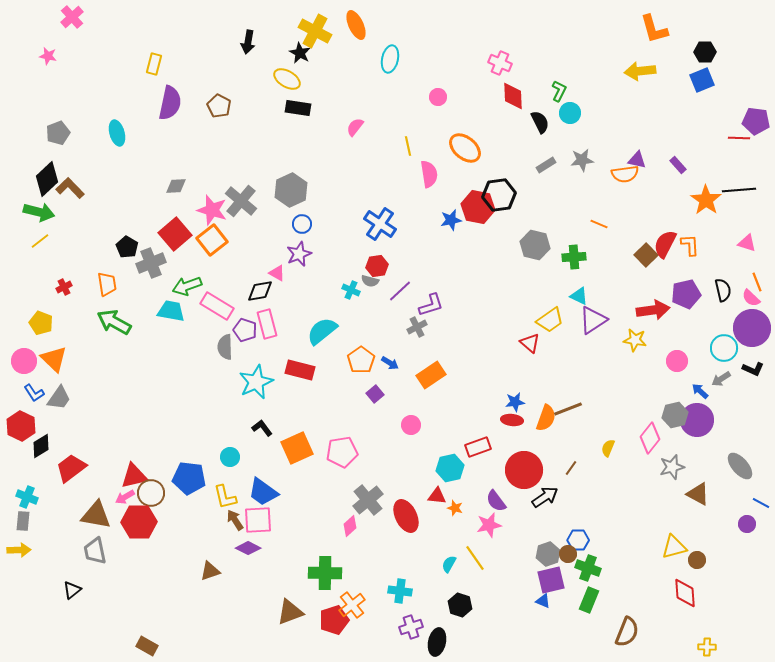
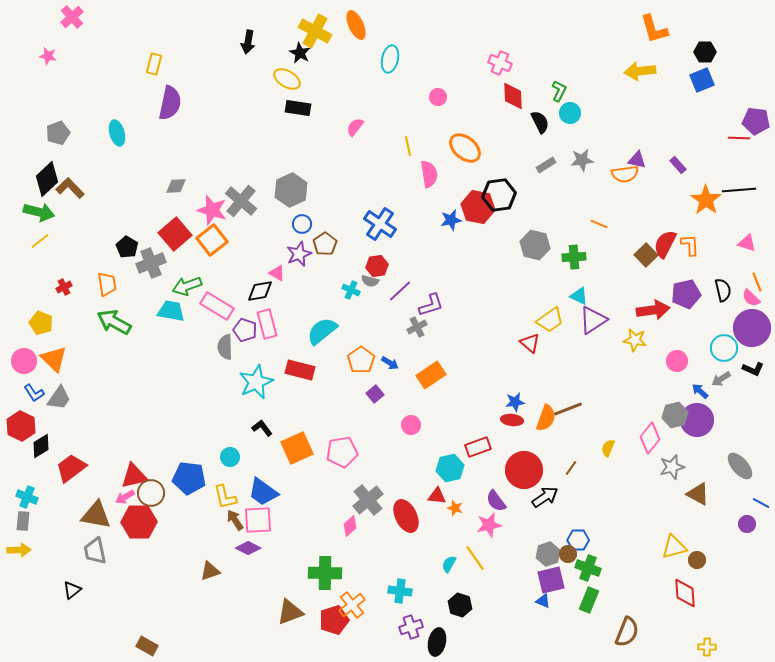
brown pentagon at (219, 106): moved 106 px right, 138 px down; rotated 10 degrees clockwise
